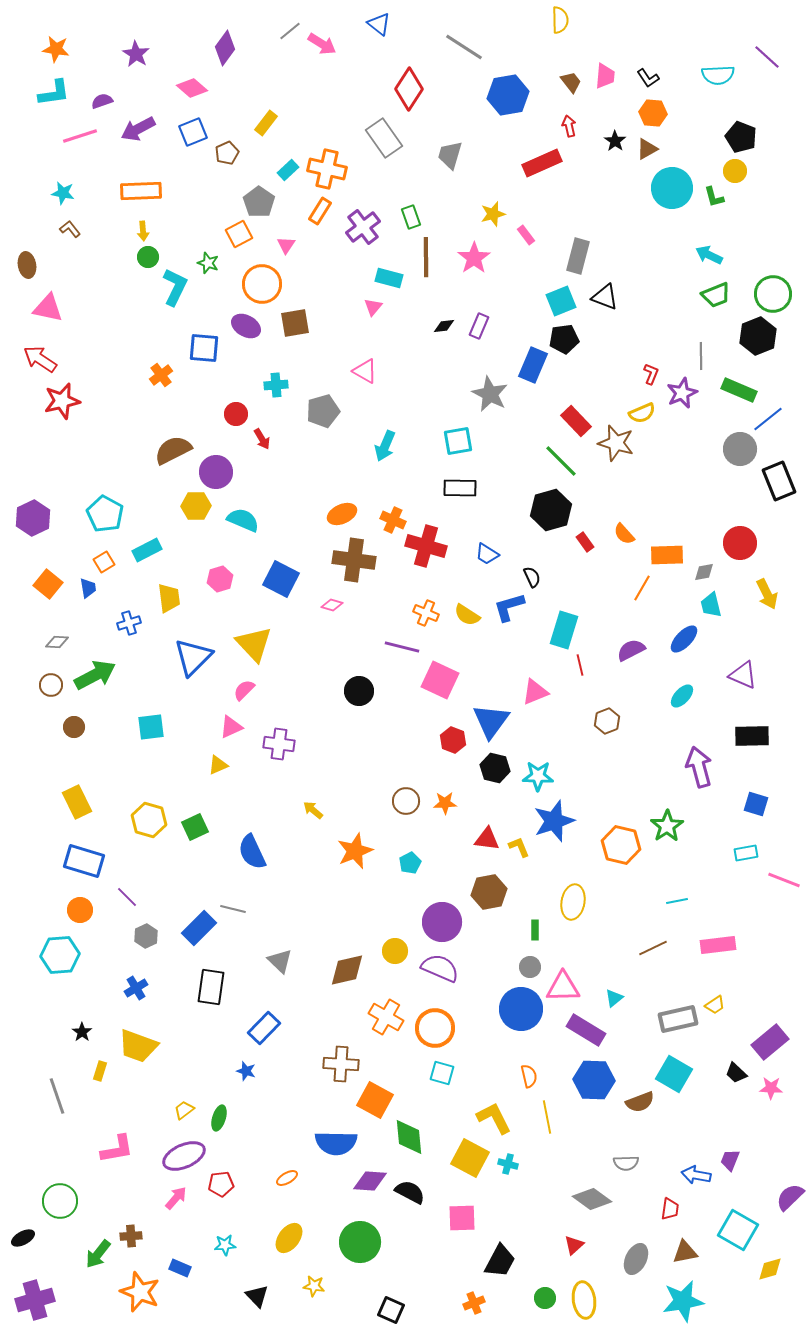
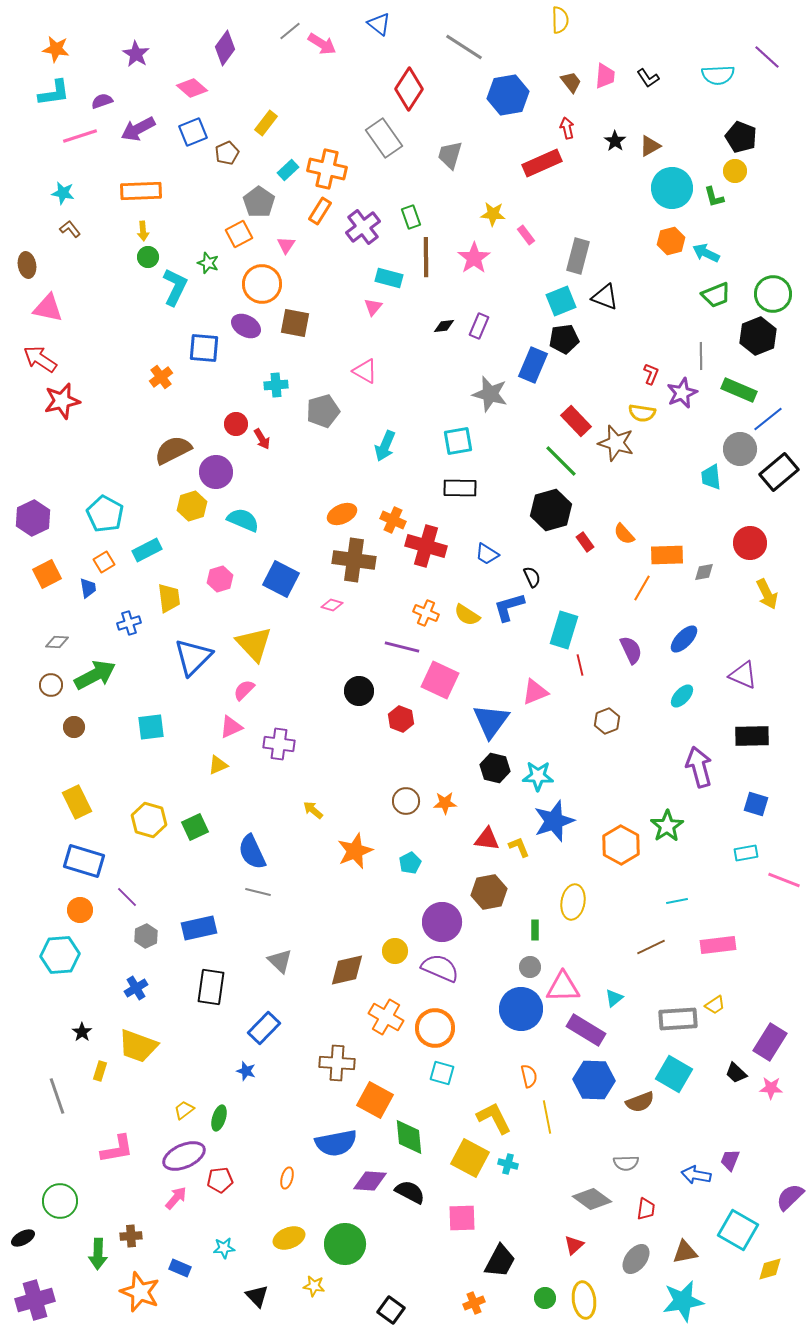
orange hexagon at (653, 113): moved 18 px right, 128 px down; rotated 20 degrees counterclockwise
red arrow at (569, 126): moved 2 px left, 2 px down
brown triangle at (647, 149): moved 3 px right, 3 px up
yellow star at (493, 214): rotated 20 degrees clockwise
cyan arrow at (709, 255): moved 3 px left, 2 px up
brown square at (295, 323): rotated 20 degrees clockwise
orange cross at (161, 375): moved 2 px down
gray star at (490, 394): rotated 12 degrees counterclockwise
yellow semicircle at (642, 413): rotated 32 degrees clockwise
red circle at (236, 414): moved 10 px down
black rectangle at (779, 481): moved 9 px up; rotated 72 degrees clockwise
yellow hexagon at (196, 506): moved 4 px left; rotated 16 degrees counterclockwise
red circle at (740, 543): moved 10 px right
orange square at (48, 584): moved 1 px left, 10 px up; rotated 24 degrees clockwise
cyan trapezoid at (711, 605): moved 128 px up; rotated 8 degrees clockwise
purple semicircle at (631, 650): rotated 92 degrees clockwise
red hexagon at (453, 740): moved 52 px left, 21 px up
orange hexagon at (621, 845): rotated 15 degrees clockwise
gray line at (233, 909): moved 25 px right, 17 px up
blue rectangle at (199, 928): rotated 32 degrees clockwise
brown line at (653, 948): moved 2 px left, 1 px up
gray rectangle at (678, 1019): rotated 9 degrees clockwise
purple rectangle at (770, 1042): rotated 18 degrees counterclockwise
brown cross at (341, 1064): moved 4 px left, 1 px up
blue semicircle at (336, 1143): rotated 12 degrees counterclockwise
orange ellipse at (287, 1178): rotated 45 degrees counterclockwise
red pentagon at (221, 1184): moved 1 px left, 4 px up
red trapezoid at (670, 1209): moved 24 px left
yellow ellipse at (289, 1238): rotated 32 degrees clockwise
green circle at (360, 1242): moved 15 px left, 2 px down
cyan star at (225, 1245): moved 1 px left, 3 px down
green arrow at (98, 1254): rotated 36 degrees counterclockwise
gray ellipse at (636, 1259): rotated 12 degrees clockwise
black square at (391, 1310): rotated 12 degrees clockwise
